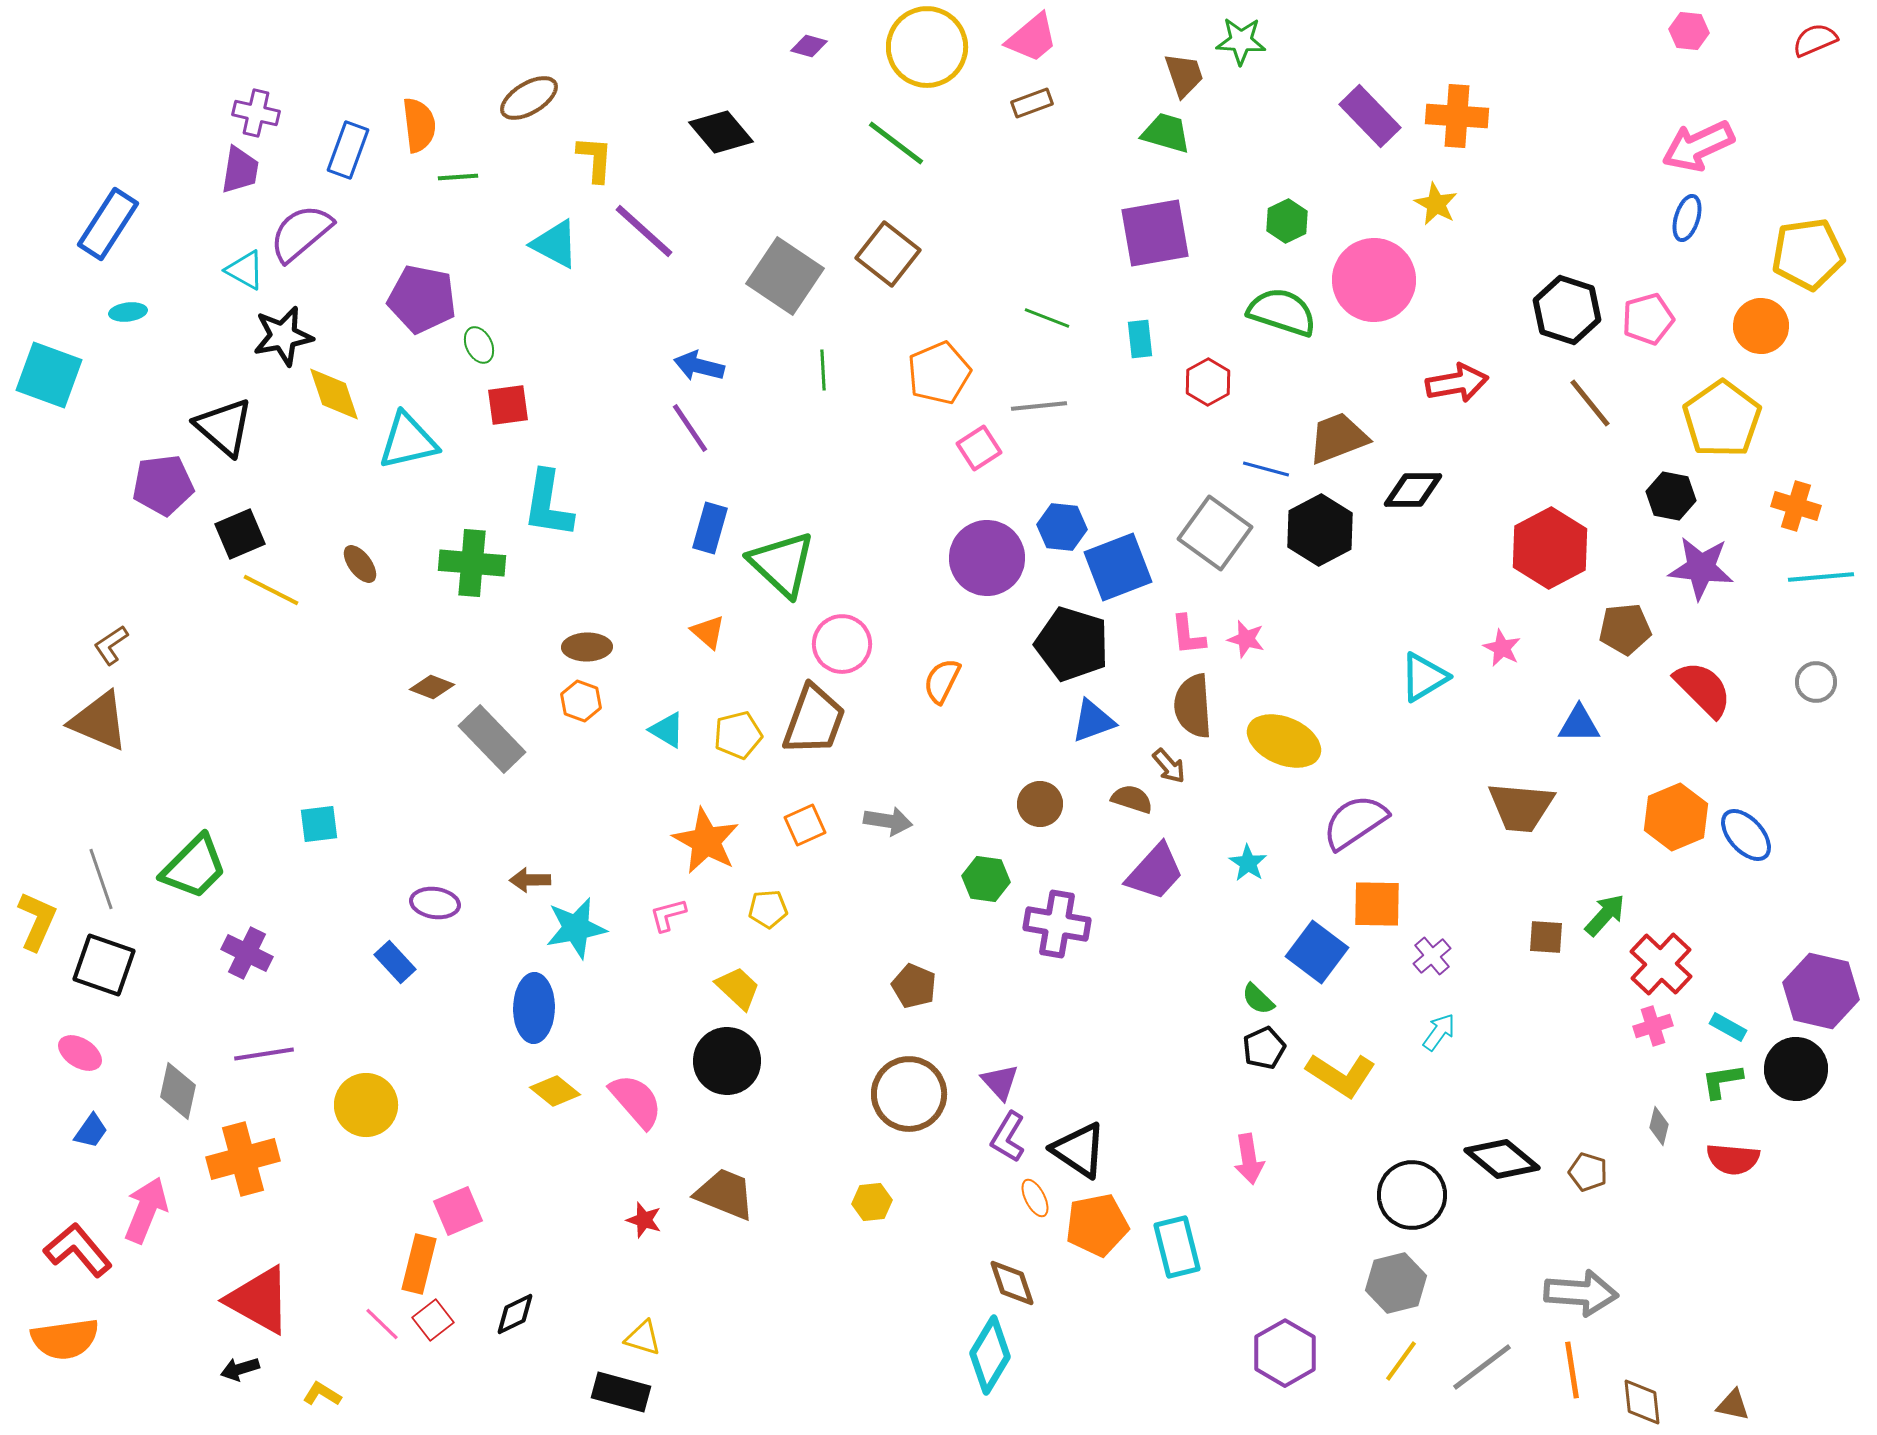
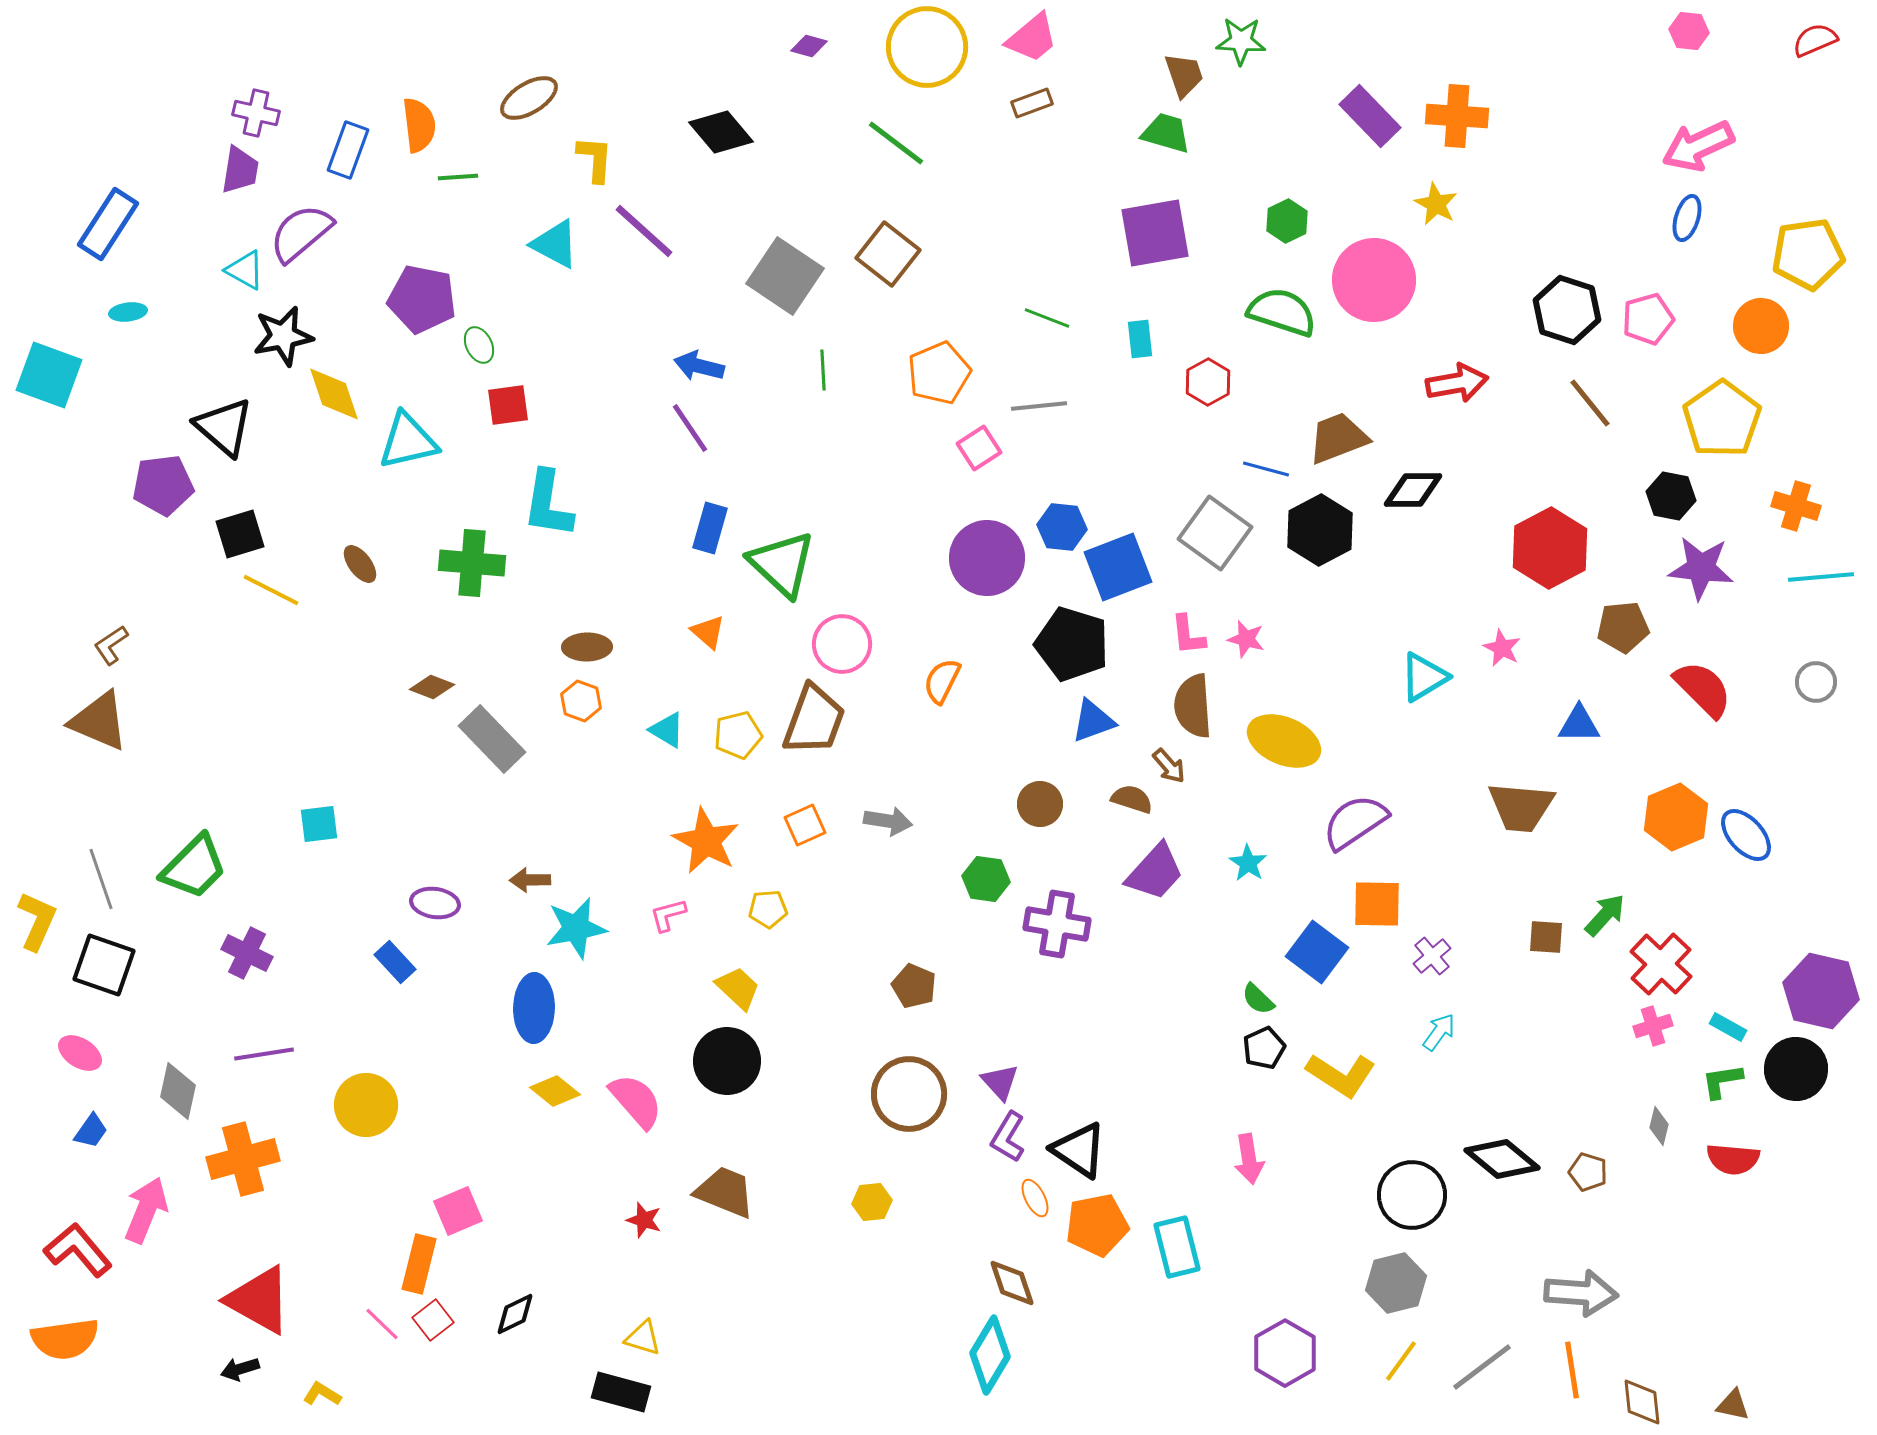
black square at (240, 534): rotated 6 degrees clockwise
brown pentagon at (1625, 629): moved 2 px left, 2 px up
brown trapezoid at (725, 1194): moved 2 px up
